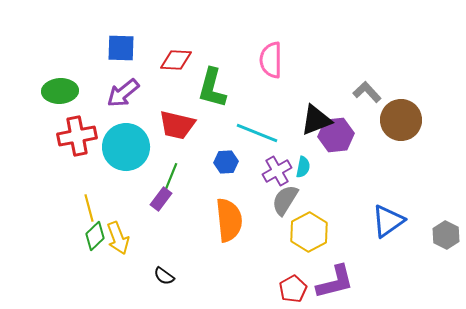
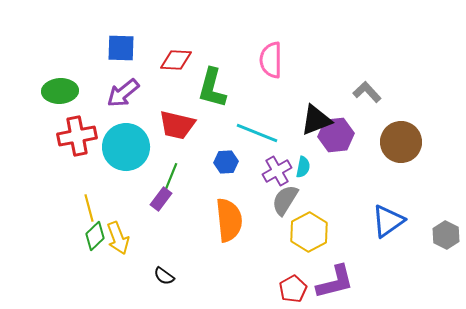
brown circle: moved 22 px down
